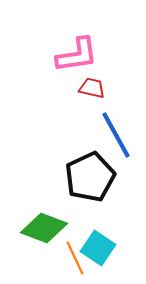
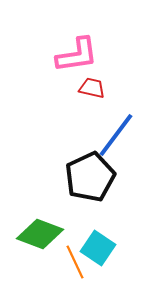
blue line: rotated 66 degrees clockwise
green diamond: moved 4 px left, 6 px down
orange line: moved 4 px down
